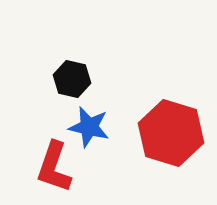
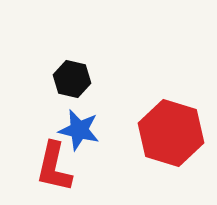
blue star: moved 10 px left, 3 px down
red L-shape: rotated 6 degrees counterclockwise
